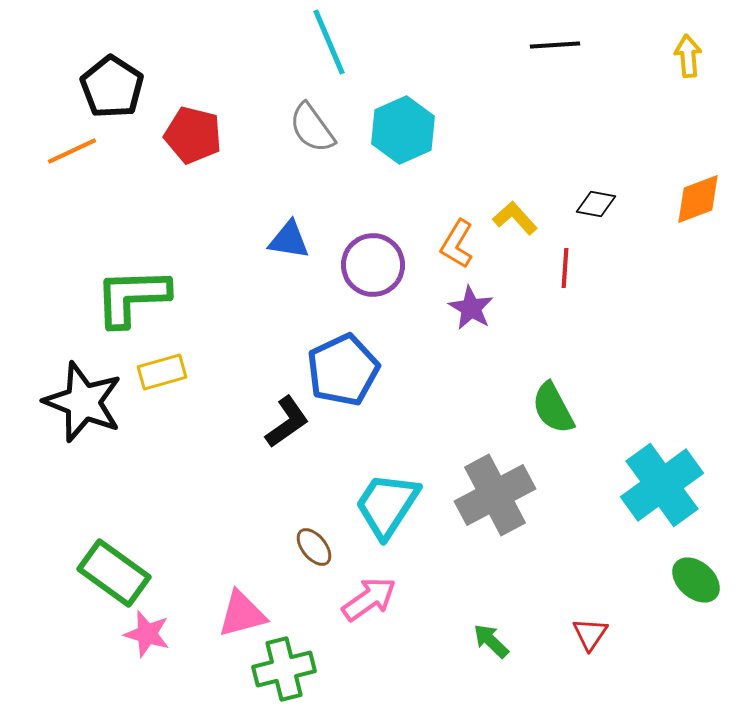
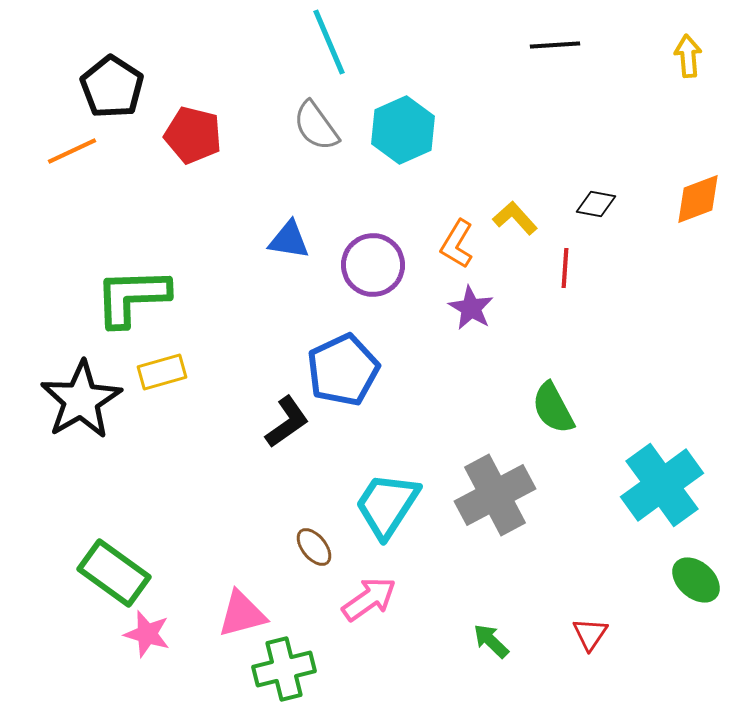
gray semicircle: moved 4 px right, 2 px up
black star: moved 2 px left, 2 px up; rotated 20 degrees clockwise
